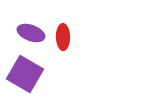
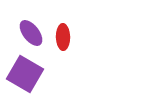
purple ellipse: rotated 32 degrees clockwise
